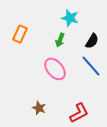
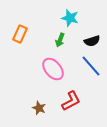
black semicircle: rotated 42 degrees clockwise
pink ellipse: moved 2 px left
red L-shape: moved 8 px left, 12 px up
